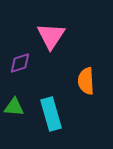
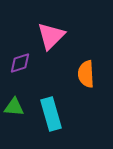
pink triangle: rotated 12 degrees clockwise
orange semicircle: moved 7 px up
